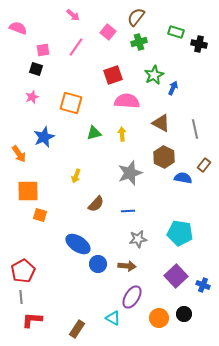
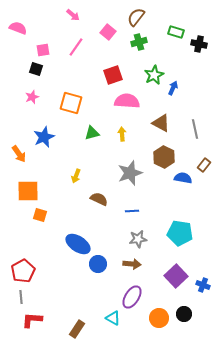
green triangle at (94, 133): moved 2 px left
brown semicircle at (96, 204): moved 3 px right, 5 px up; rotated 108 degrees counterclockwise
blue line at (128, 211): moved 4 px right
brown arrow at (127, 266): moved 5 px right, 2 px up
